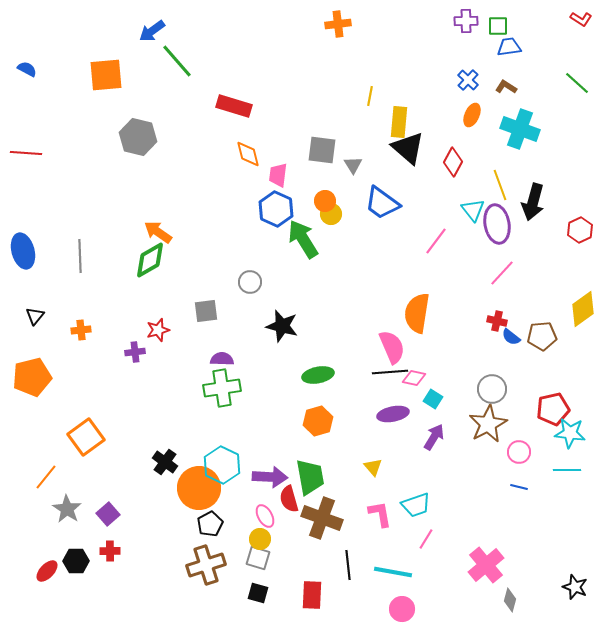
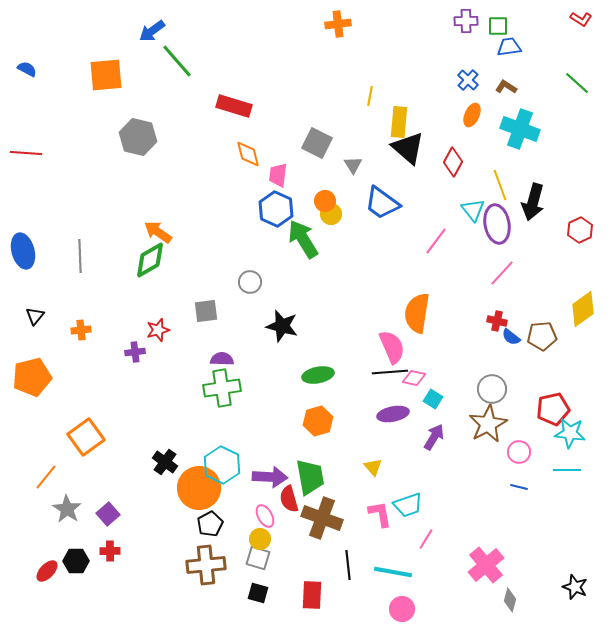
gray square at (322, 150): moved 5 px left, 7 px up; rotated 20 degrees clockwise
cyan trapezoid at (416, 505): moved 8 px left
brown cross at (206, 565): rotated 12 degrees clockwise
